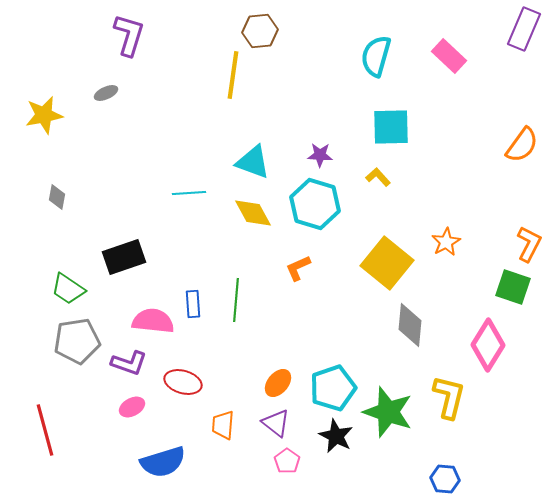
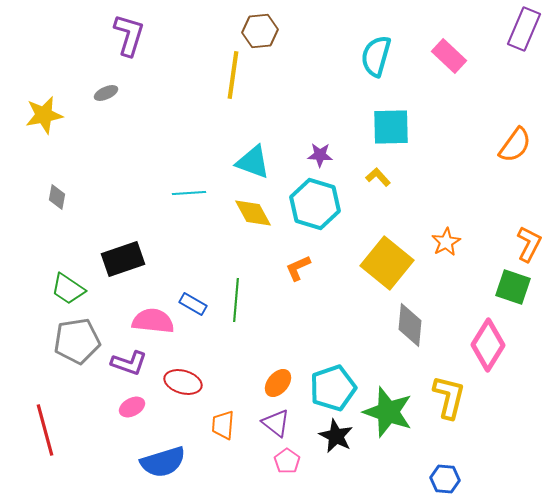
orange semicircle at (522, 145): moved 7 px left
black rectangle at (124, 257): moved 1 px left, 2 px down
blue rectangle at (193, 304): rotated 56 degrees counterclockwise
